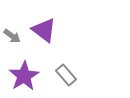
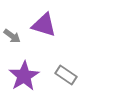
purple triangle: moved 5 px up; rotated 20 degrees counterclockwise
gray rectangle: rotated 15 degrees counterclockwise
